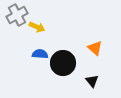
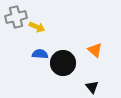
gray cross: moved 1 px left, 2 px down; rotated 15 degrees clockwise
orange triangle: moved 2 px down
black triangle: moved 6 px down
